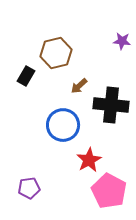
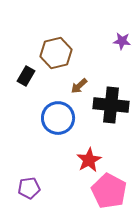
blue circle: moved 5 px left, 7 px up
